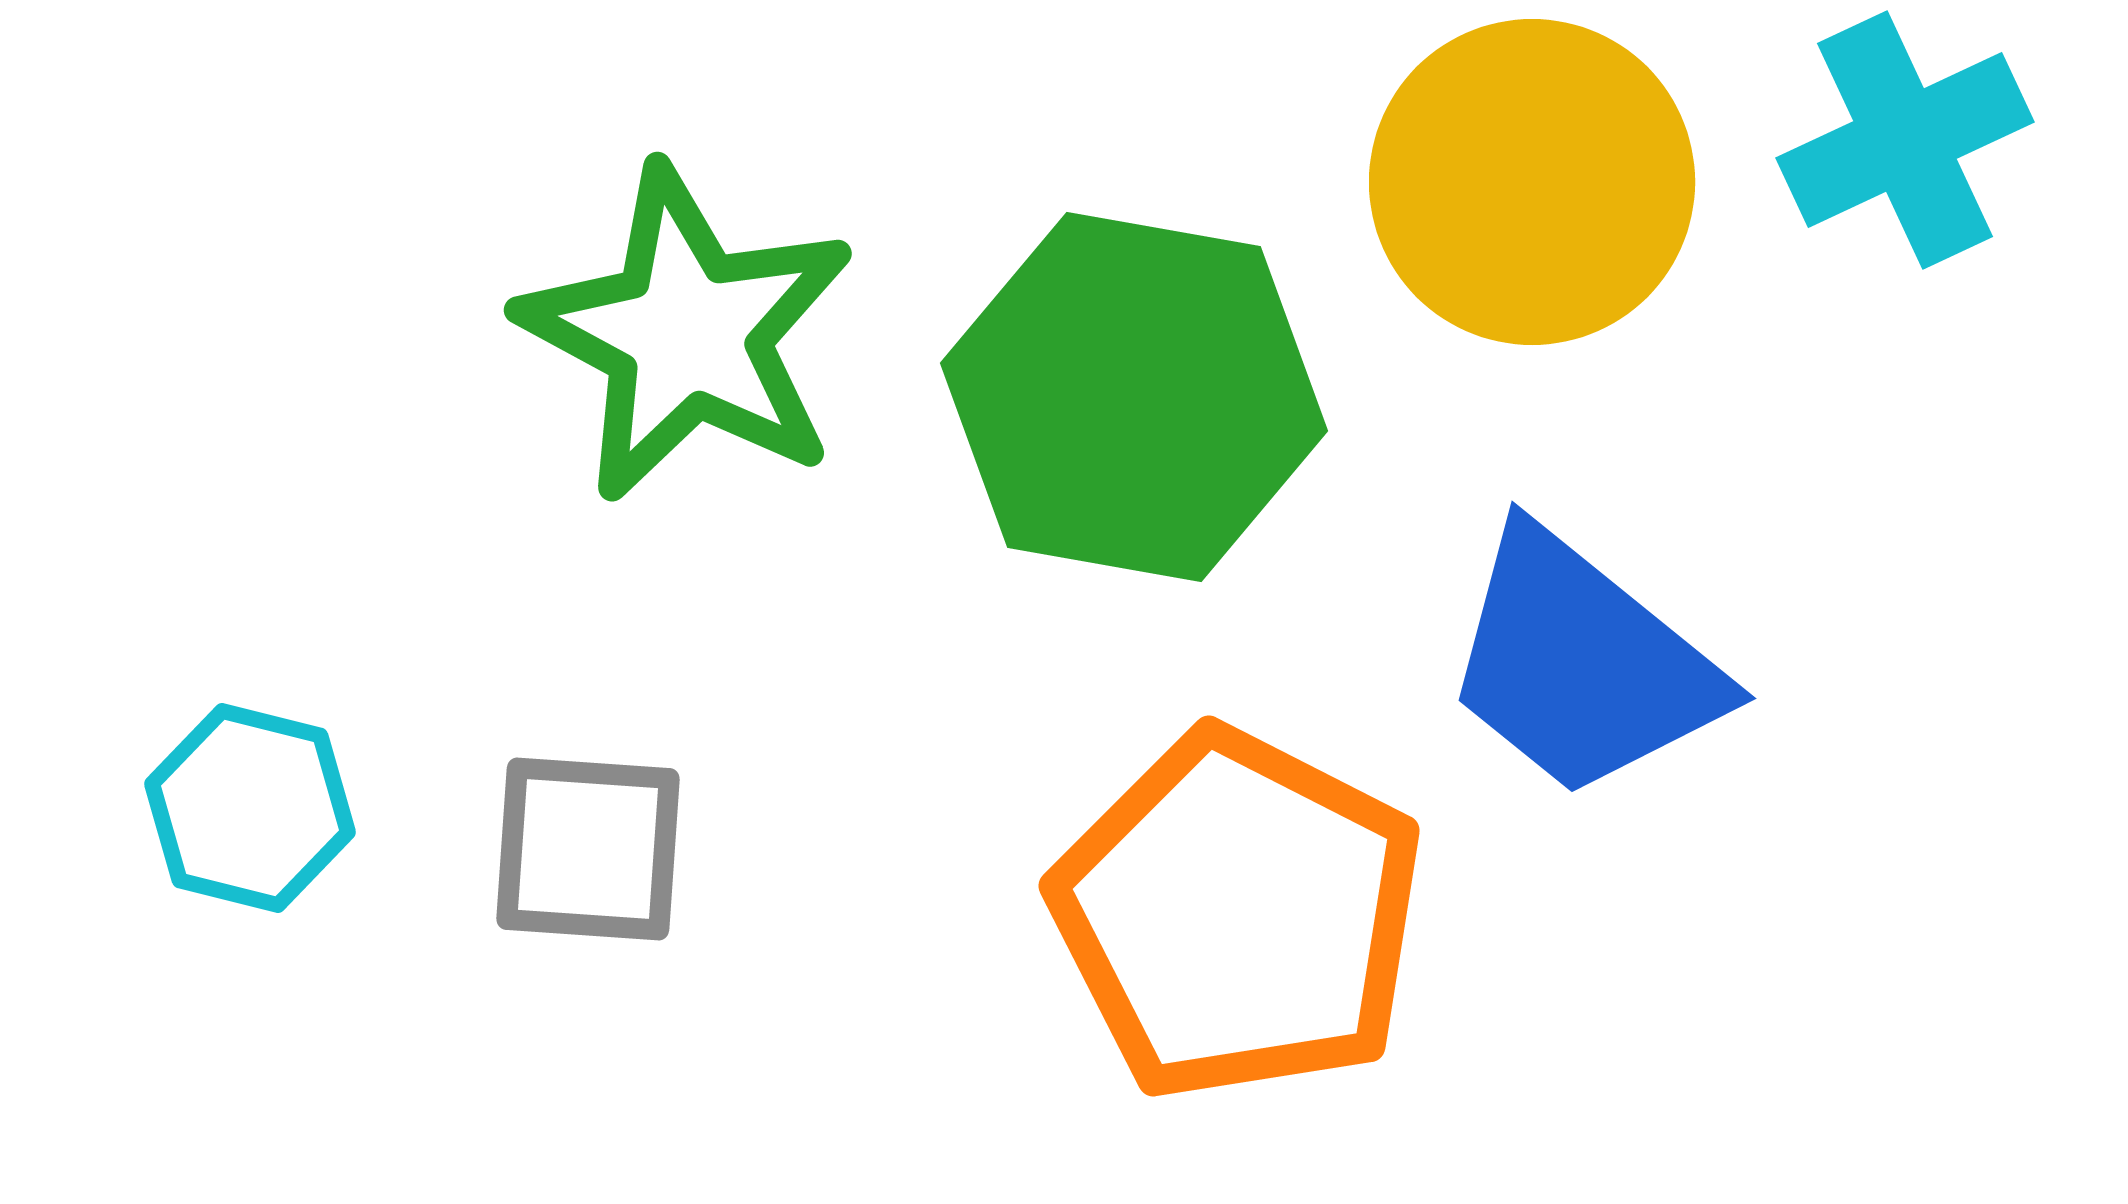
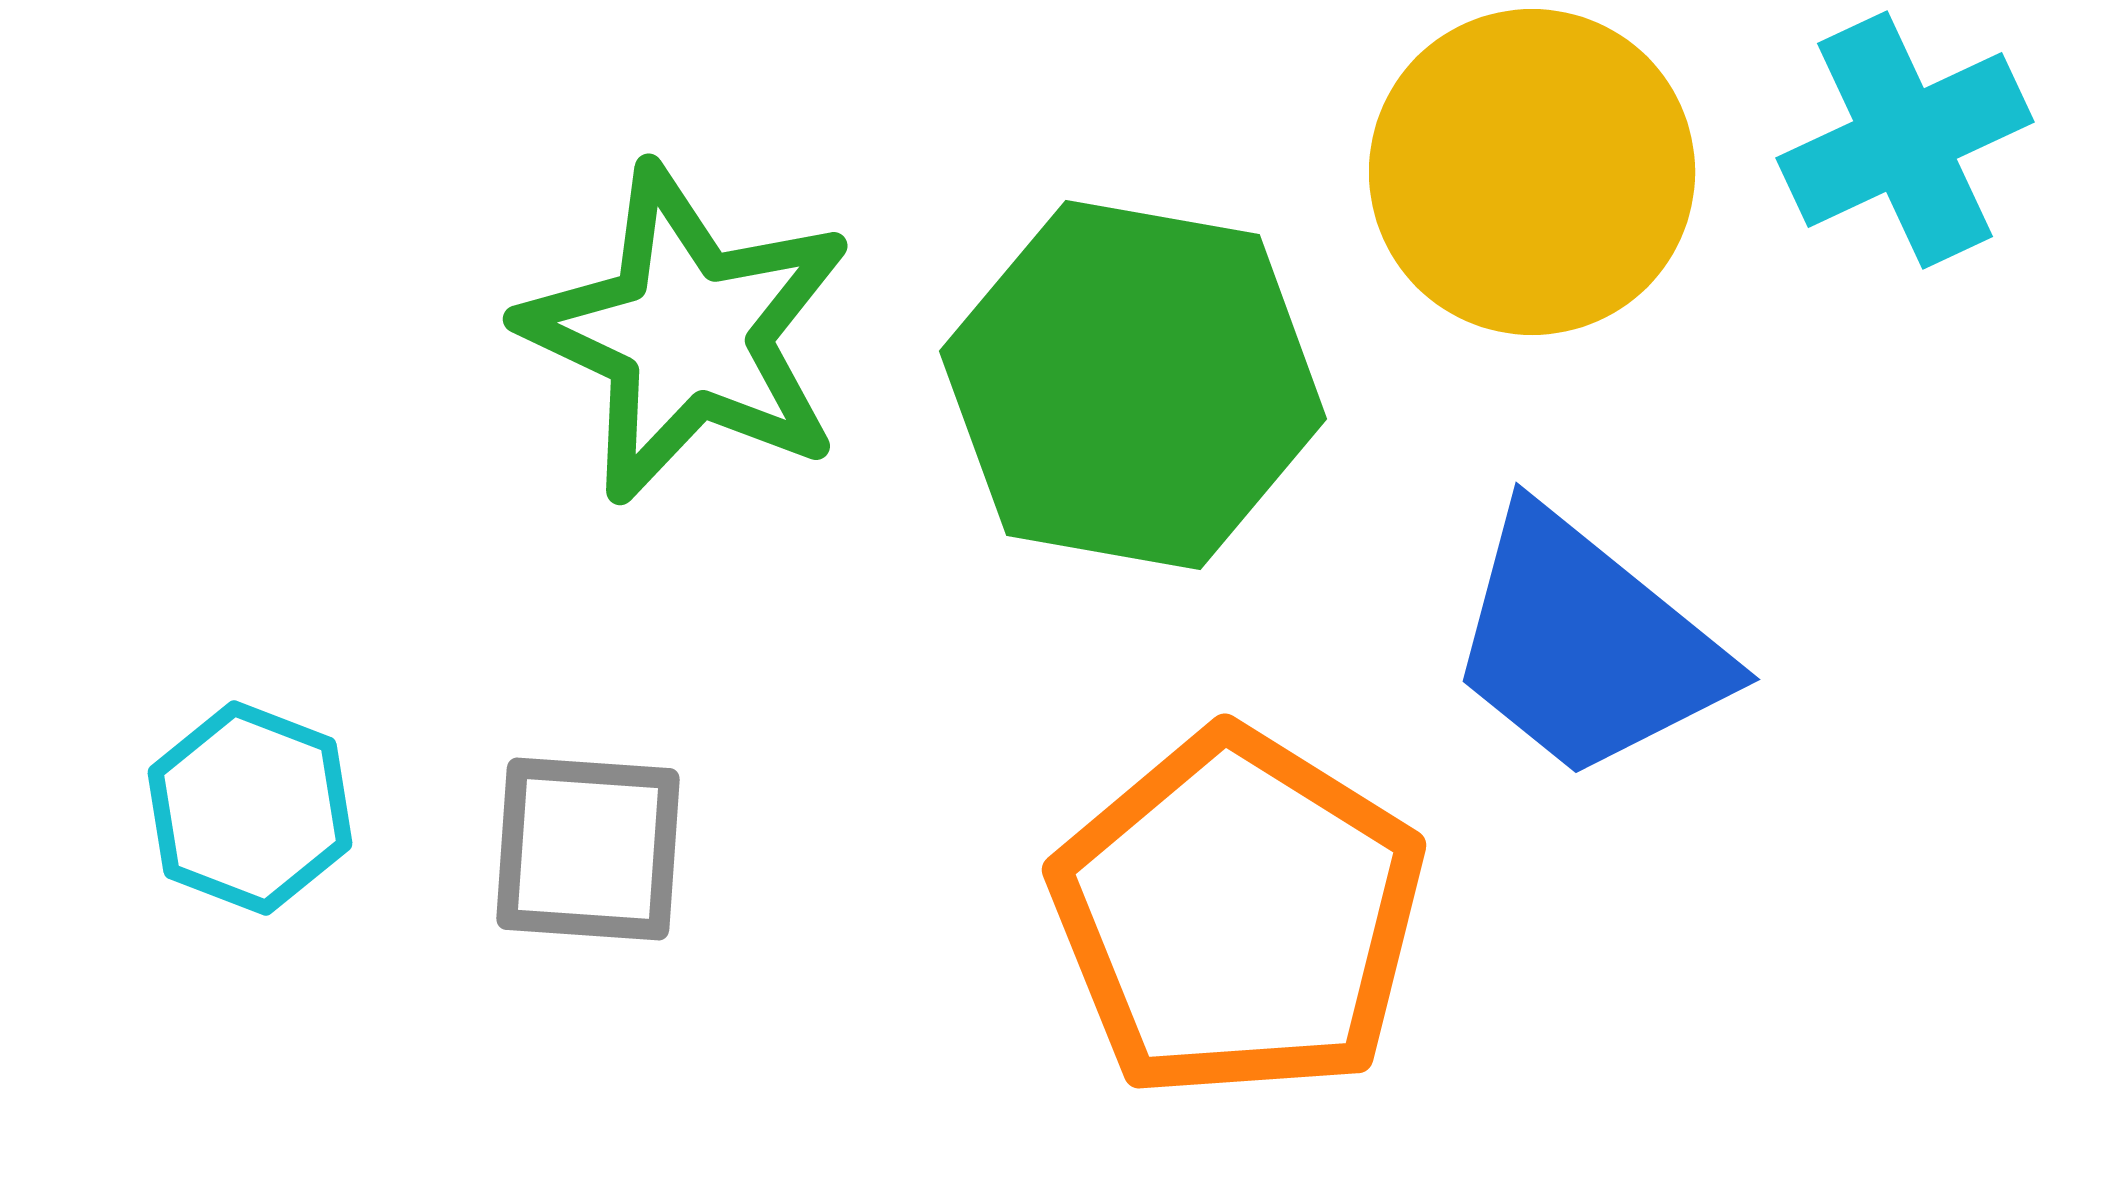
yellow circle: moved 10 px up
green star: rotated 3 degrees counterclockwise
green hexagon: moved 1 px left, 12 px up
blue trapezoid: moved 4 px right, 19 px up
cyan hexagon: rotated 7 degrees clockwise
orange pentagon: rotated 5 degrees clockwise
